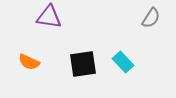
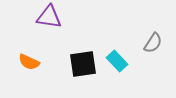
gray semicircle: moved 2 px right, 25 px down
cyan rectangle: moved 6 px left, 1 px up
